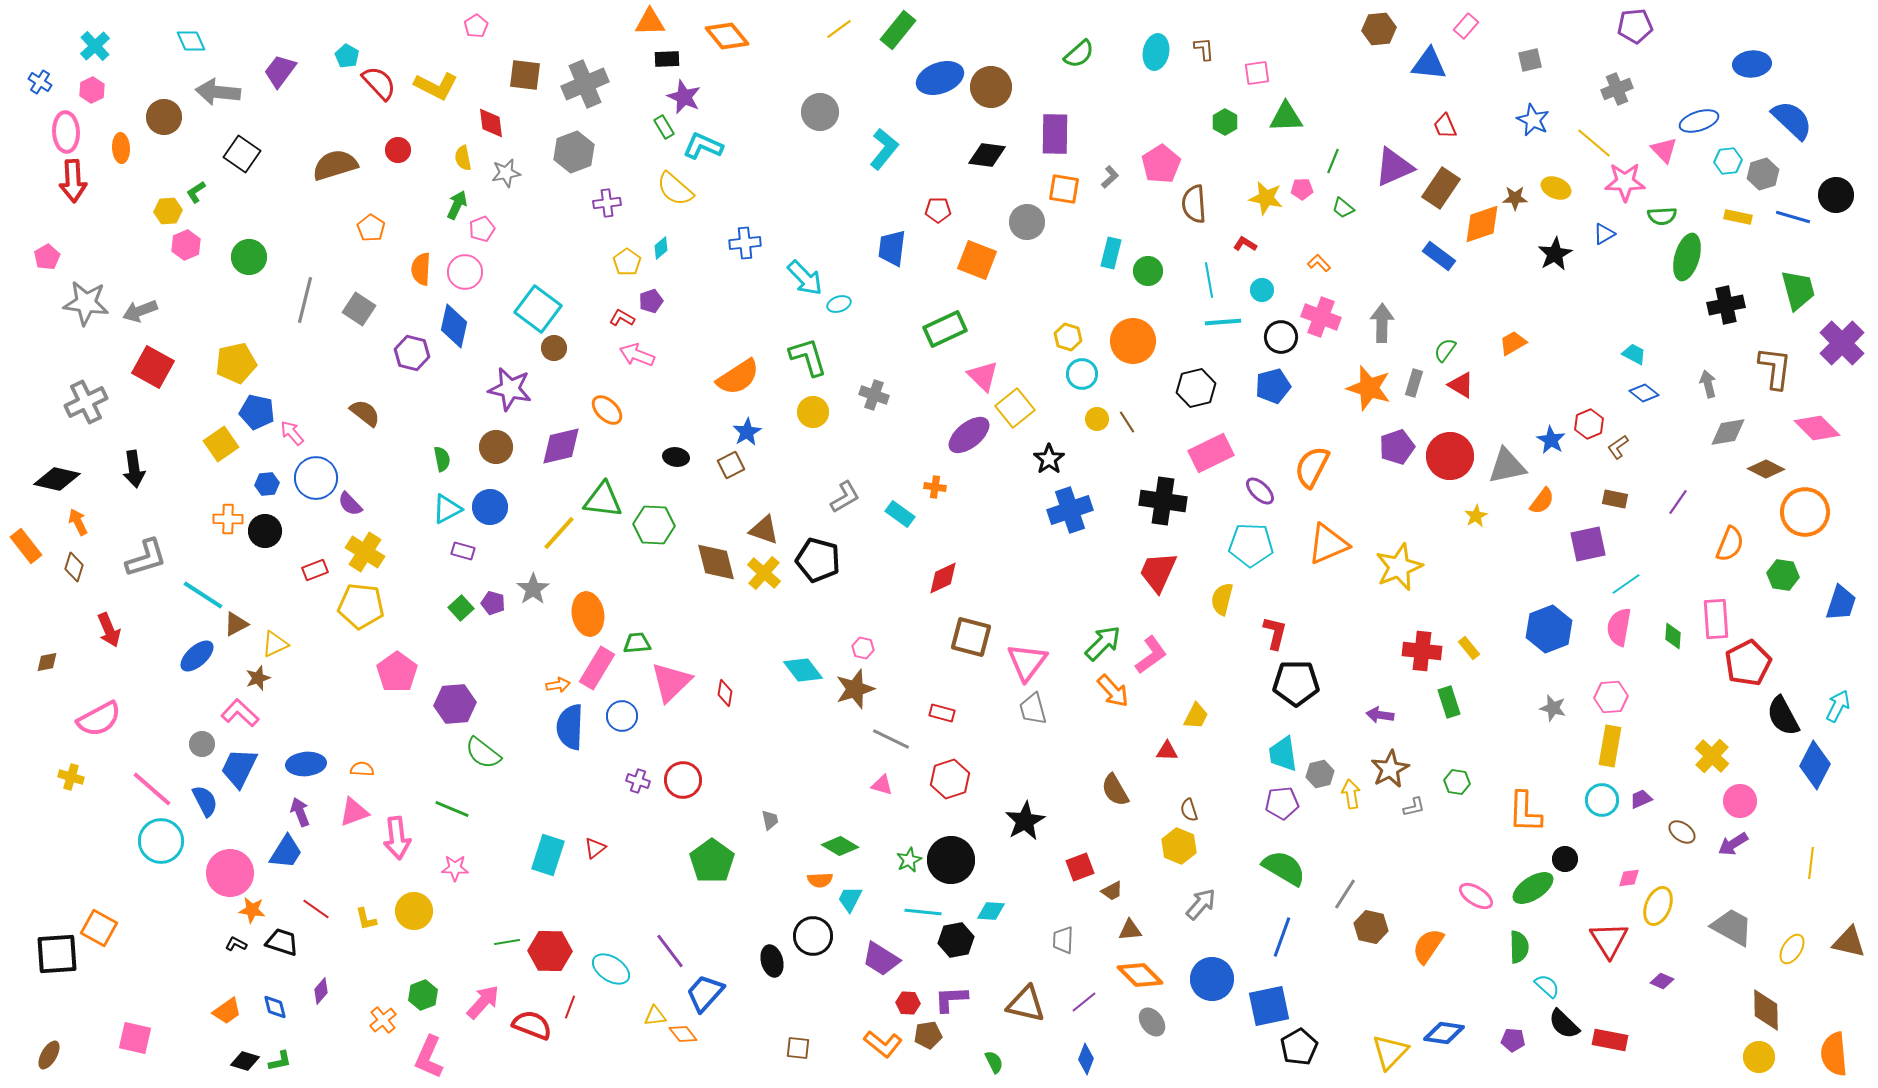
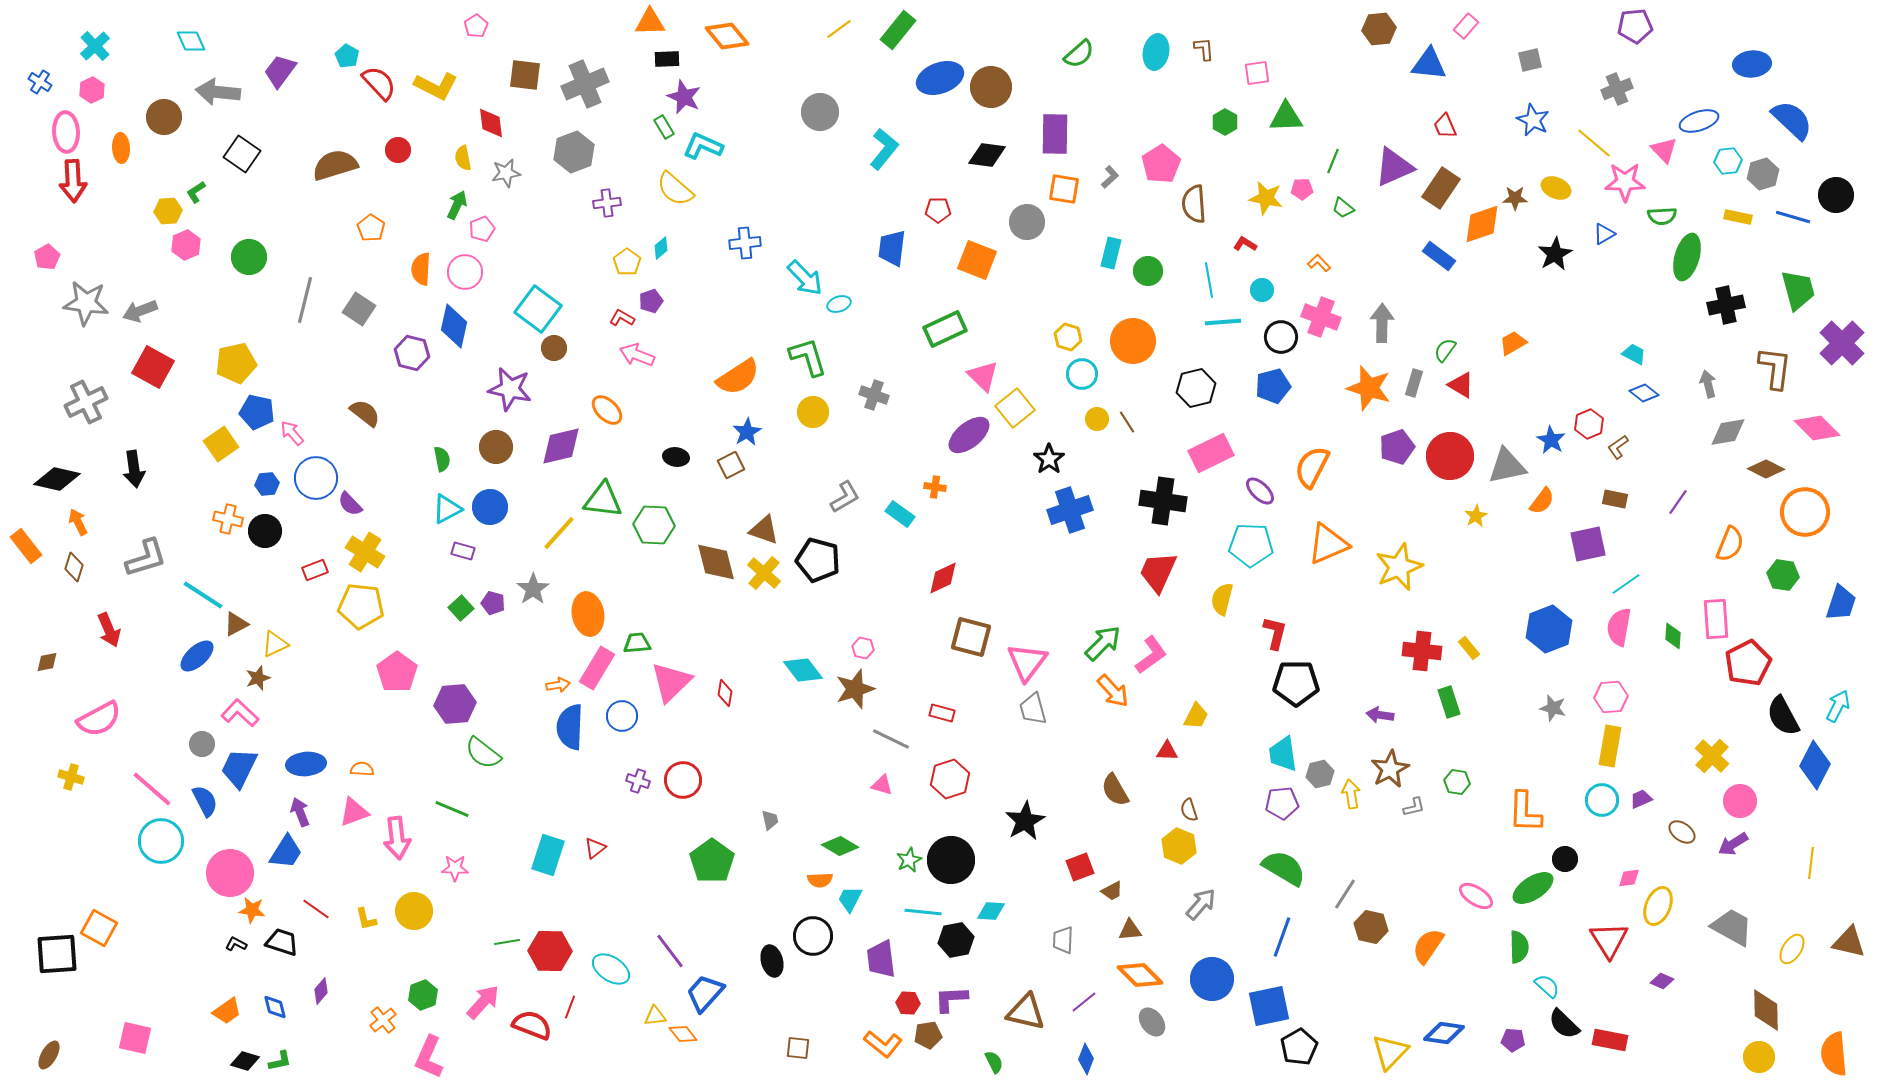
orange cross at (228, 519): rotated 12 degrees clockwise
purple trapezoid at (881, 959): rotated 51 degrees clockwise
brown triangle at (1026, 1004): moved 8 px down
